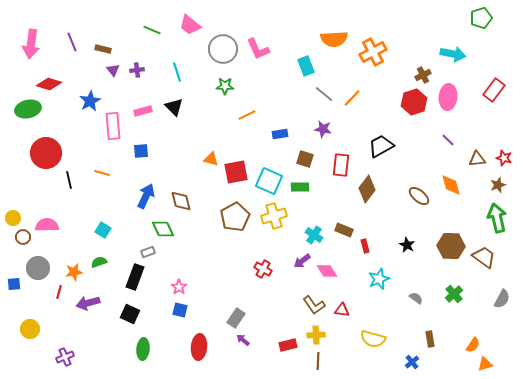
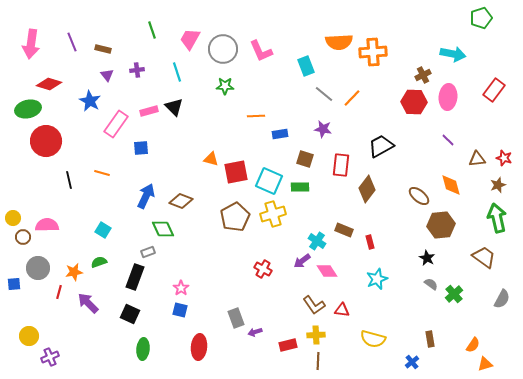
pink trapezoid at (190, 25): moved 14 px down; rotated 80 degrees clockwise
green line at (152, 30): rotated 48 degrees clockwise
orange semicircle at (334, 39): moved 5 px right, 3 px down
pink L-shape at (258, 49): moved 3 px right, 2 px down
orange cross at (373, 52): rotated 24 degrees clockwise
purple triangle at (113, 70): moved 6 px left, 5 px down
blue star at (90, 101): rotated 15 degrees counterclockwise
red hexagon at (414, 102): rotated 20 degrees clockwise
pink rectangle at (143, 111): moved 6 px right
orange line at (247, 115): moved 9 px right, 1 px down; rotated 24 degrees clockwise
pink rectangle at (113, 126): moved 3 px right, 2 px up; rotated 40 degrees clockwise
blue square at (141, 151): moved 3 px up
red circle at (46, 153): moved 12 px up
brown diamond at (181, 201): rotated 55 degrees counterclockwise
yellow cross at (274, 216): moved 1 px left, 2 px up
cyan cross at (314, 235): moved 3 px right, 6 px down
black star at (407, 245): moved 20 px right, 13 px down
red rectangle at (365, 246): moved 5 px right, 4 px up
brown hexagon at (451, 246): moved 10 px left, 21 px up; rotated 8 degrees counterclockwise
cyan star at (379, 279): moved 2 px left
pink star at (179, 287): moved 2 px right, 1 px down
gray semicircle at (416, 298): moved 15 px right, 14 px up
purple arrow at (88, 303): rotated 60 degrees clockwise
gray rectangle at (236, 318): rotated 54 degrees counterclockwise
yellow circle at (30, 329): moved 1 px left, 7 px down
purple arrow at (243, 340): moved 12 px right, 8 px up; rotated 56 degrees counterclockwise
purple cross at (65, 357): moved 15 px left
